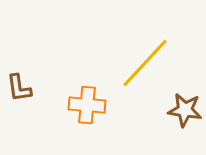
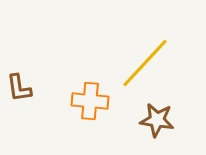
orange cross: moved 3 px right, 4 px up
brown star: moved 28 px left, 10 px down
